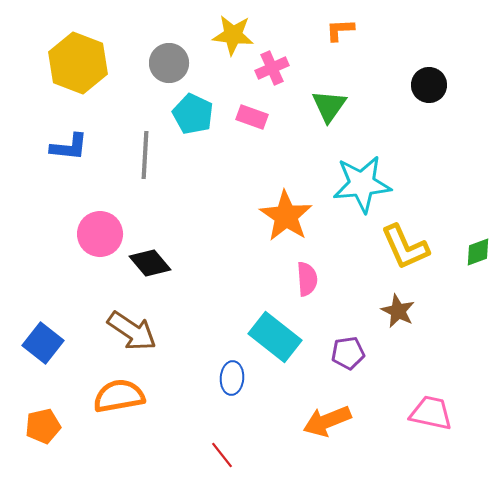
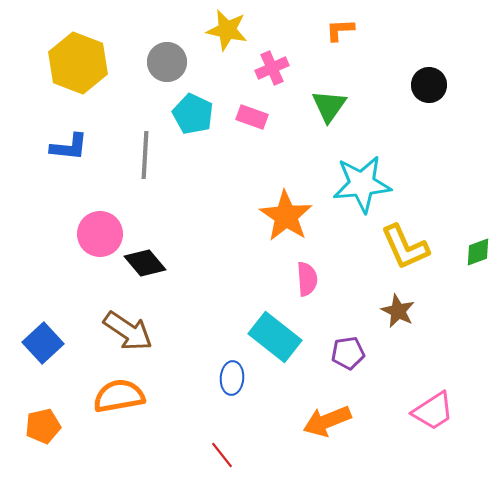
yellow star: moved 6 px left, 5 px up; rotated 6 degrees clockwise
gray circle: moved 2 px left, 1 px up
black diamond: moved 5 px left
brown arrow: moved 4 px left
blue square: rotated 9 degrees clockwise
pink trapezoid: moved 2 px right, 2 px up; rotated 135 degrees clockwise
